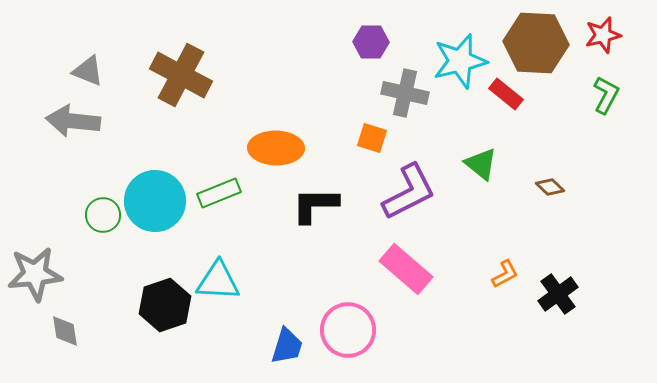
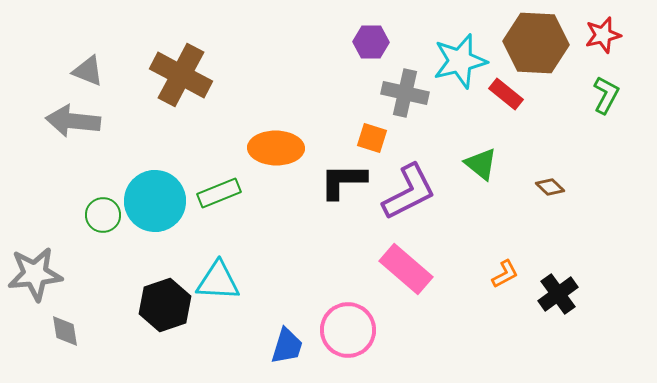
black L-shape: moved 28 px right, 24 px up
